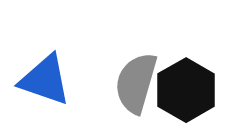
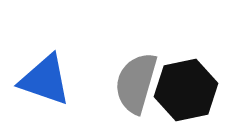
black hexagon: rotated 18 degrees clockwise
